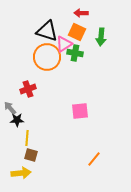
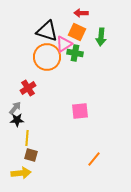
red cross: moved 1 px up; rotated 14 degrees counterclockwise
gray arrow: moved 5 px right; rotated 80 degrees clockwise
